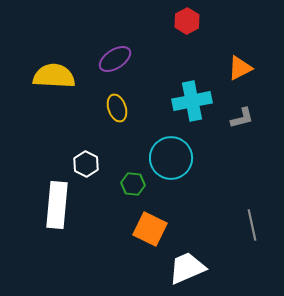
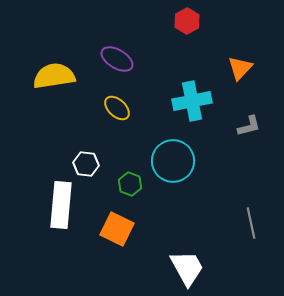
purple ellipse: moved 2 px right; rotated 64 degrees clockwise
orange triangle: rotated 20 degrees counterclockwise
yellow semicircle: rotated 12 degrees counterclockwise
yellow ellipse: rotated 28 degrees counterclockwise
gray L-shape: moved 7 px right, 8 px down
cyan circle: moved 2 px right, 3 px down
white hexagon: rotated 20 degrees counterclockwise
green hexagon: moved 3 px left; rotated 15 degrees clockwise
white rectangle: moved 4 px right
gray line: moved 1 px left, 2 px up
orange square: moved 33 px left
white trapezoid: rotated 84 degrees clockwise
